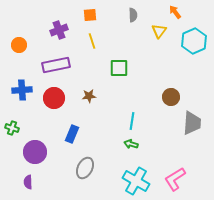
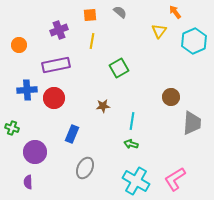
gray semicircle: moved 13 px left, 3 px up; rotated 48 degrees counterclockwise
yellow line: rotated 28 degrees clockwise
green square: rotated 30 degrees counterclockwise
blue cross: moved 5 px right
brown star: moved 14 px right, 10 px down
